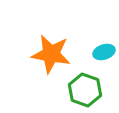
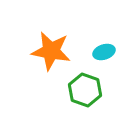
orange star: moved 3 px up
